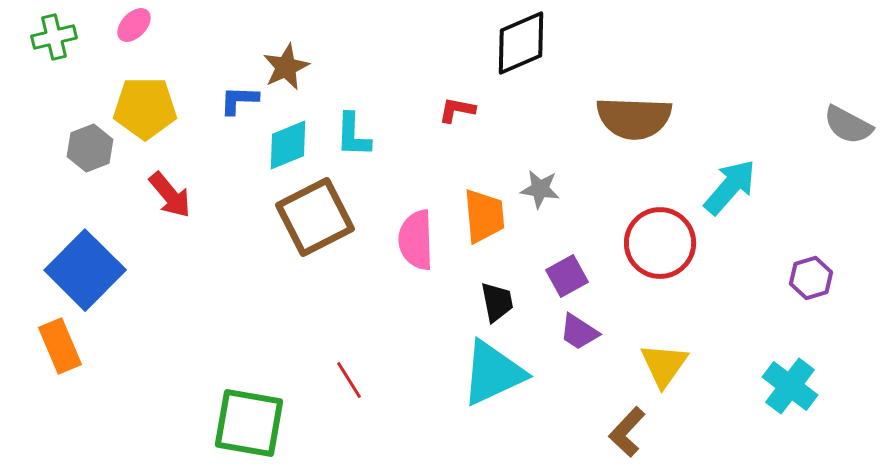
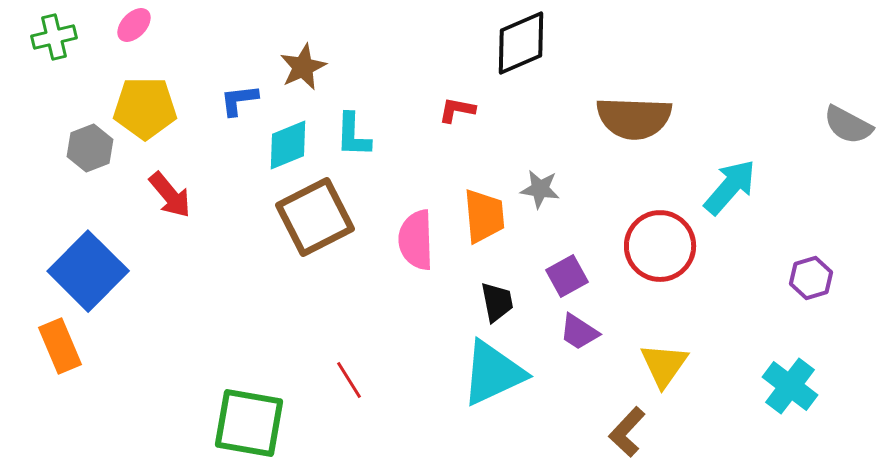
brown star: moved 17 px right
blue L-shape: rotated 9 degrees counterclockwise
red circle: moved 3 px down
blue square: moved 3 px right, 1 px down
